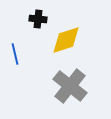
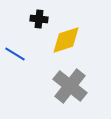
black cross: moved 1 px right
blue line: rotated 45 degrees counterclockwise
